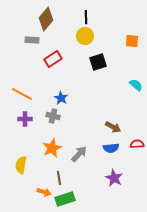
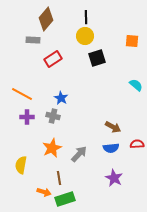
gray rectangle: moved 1 px right
black square: moved 1 px left, 4 px up
purple cross: moved 2 px right, 2 px up
